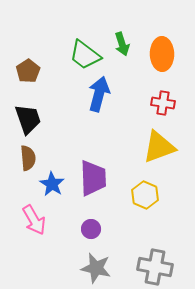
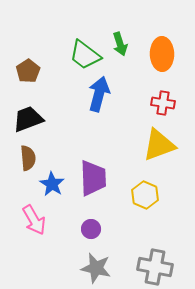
green arrow: moved 2 px left
black trapezoid: rotated 92 degrees counterclockwise
yellow triangle: moved 2 px up
